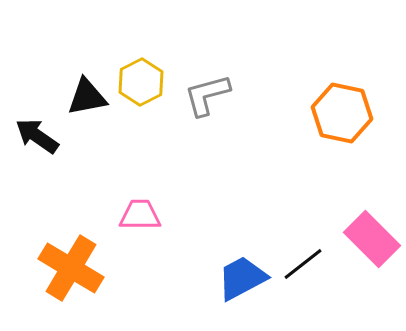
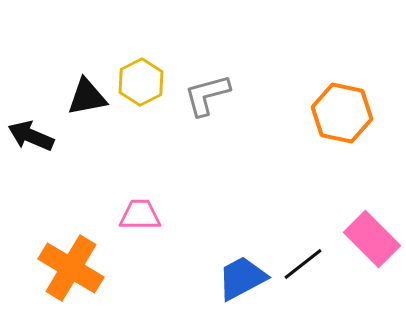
black arrow: moved 6 px left; rotated 12 degrees counterclockwise
